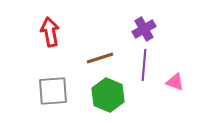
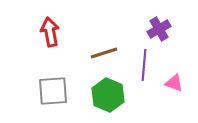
purple cross: moved 15 px right
brown line: moved 4 px right, 5 px up
pink triangle: moved 1 px left, 1 px down
